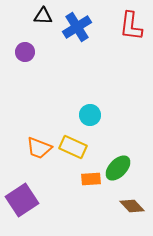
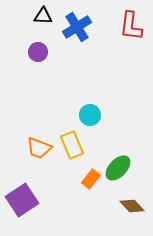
purple circle: moved 13 px right
yellow rectangle: moved 1 px left, 2 px up; rotated 44 degrees clockwise
orange rectangle: rotated 48 degrees counterclockwise
